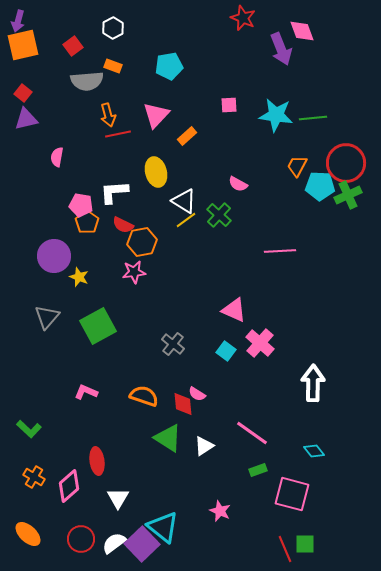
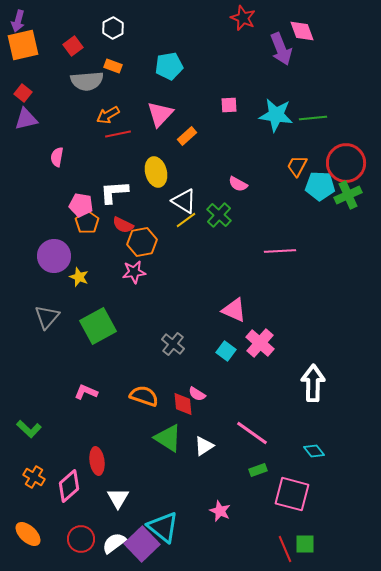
orange arrow at (108, 115): rotated 75 degrees clockwise
pink triangle at (156, 115): moved 4 px right, 1 px up
